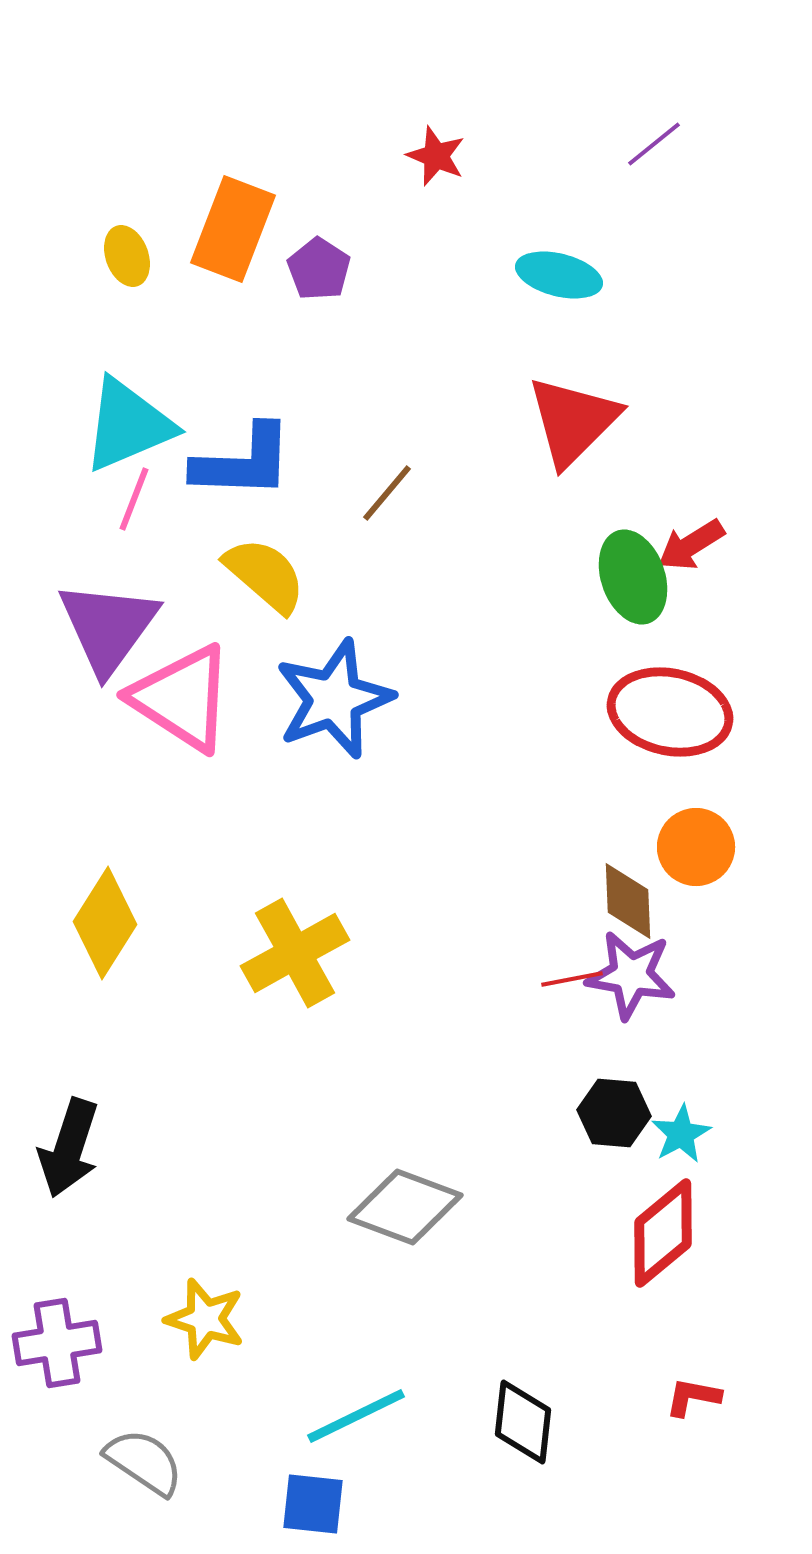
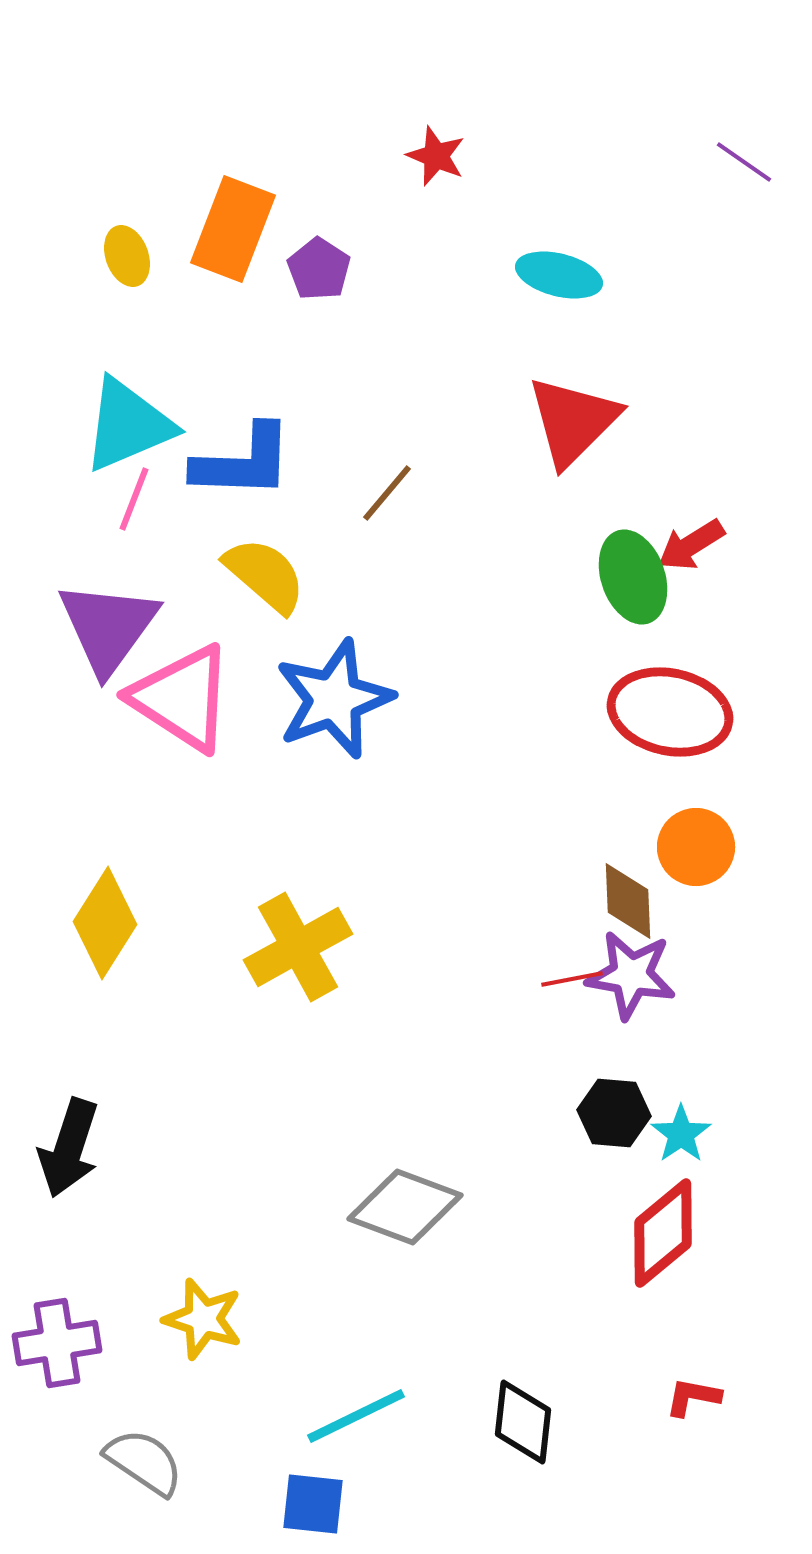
purple line: moved 90 px right, 18 px down; rotated 74 degrees clockwise
yellow cross: moved 3 px right, 6 px up
cyan star: rotated 6 degrees counterclockwise
yellow star: moved 2 px left
